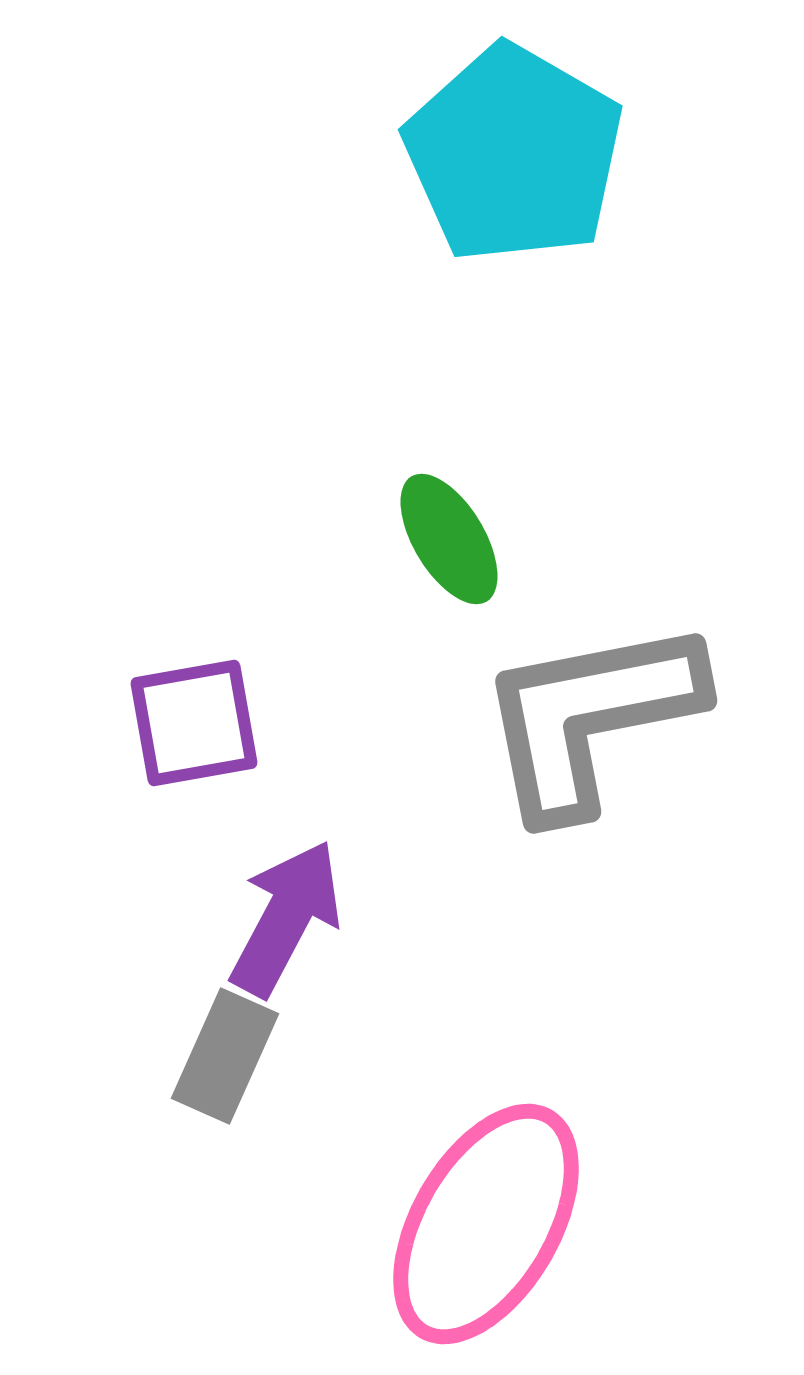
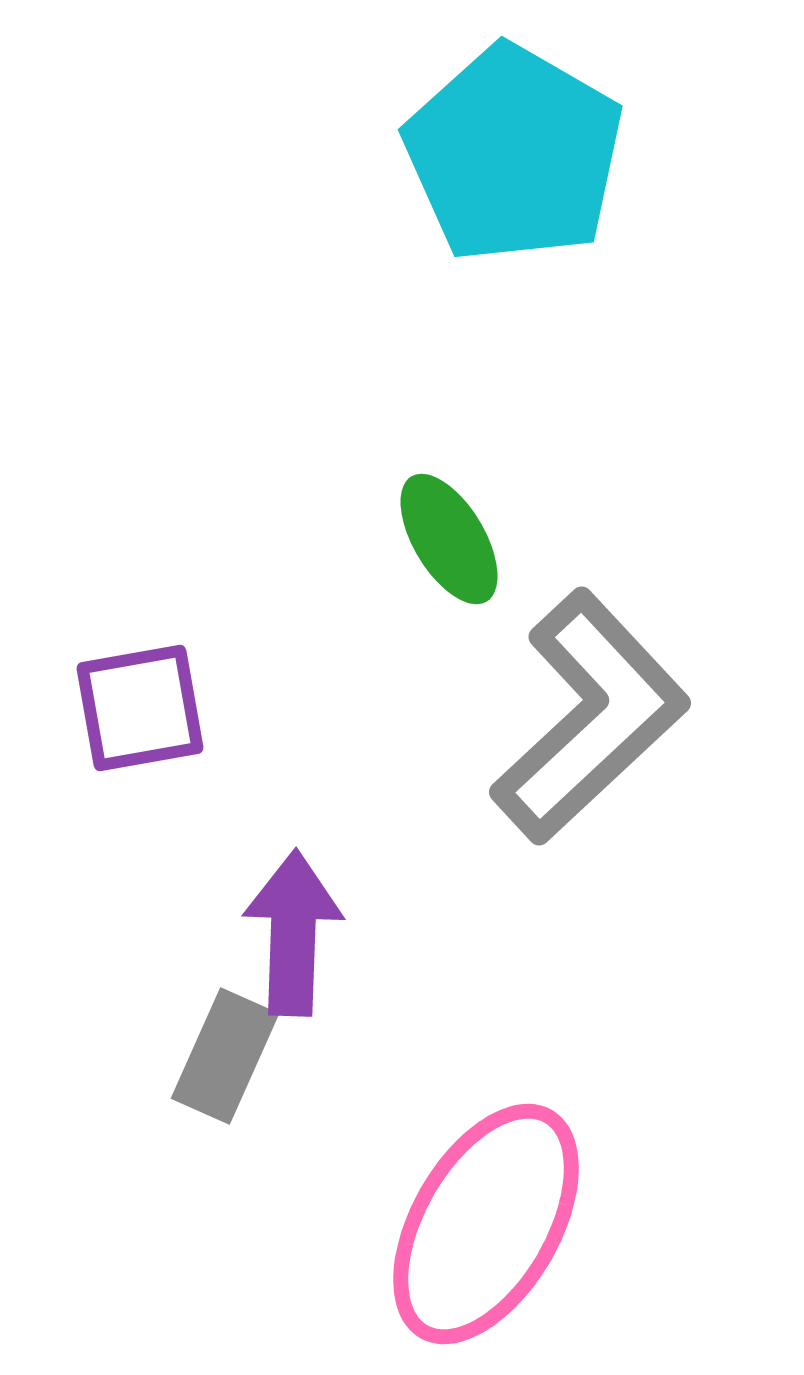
gray L-shape: rotated 148 degrees clockwise
purple square: moved 54 px left, 15 px up
purple arrow: moved 7 px right, 15 px down; rotated 26 degrees counterclockwise
